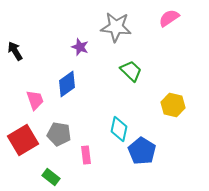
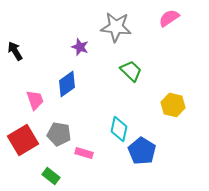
pink rectangle: moved 2 px left, 2 px up; rotated 66 degrees counterclockwise
green rectangle: moved 1 px up
